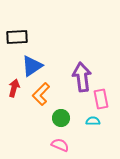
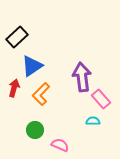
black rectangle: rotated 40 degrees counterclockwise
pink rectangle: rotated 30 degrees counterclockwise
green circle: moved 26 px left, 12 px down
